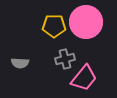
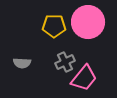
pink circle: moved 2 px right
gray cross: moved 3 px down; rotated 12 degrees counterclockwise
gray semicircle: moved 2 px right
